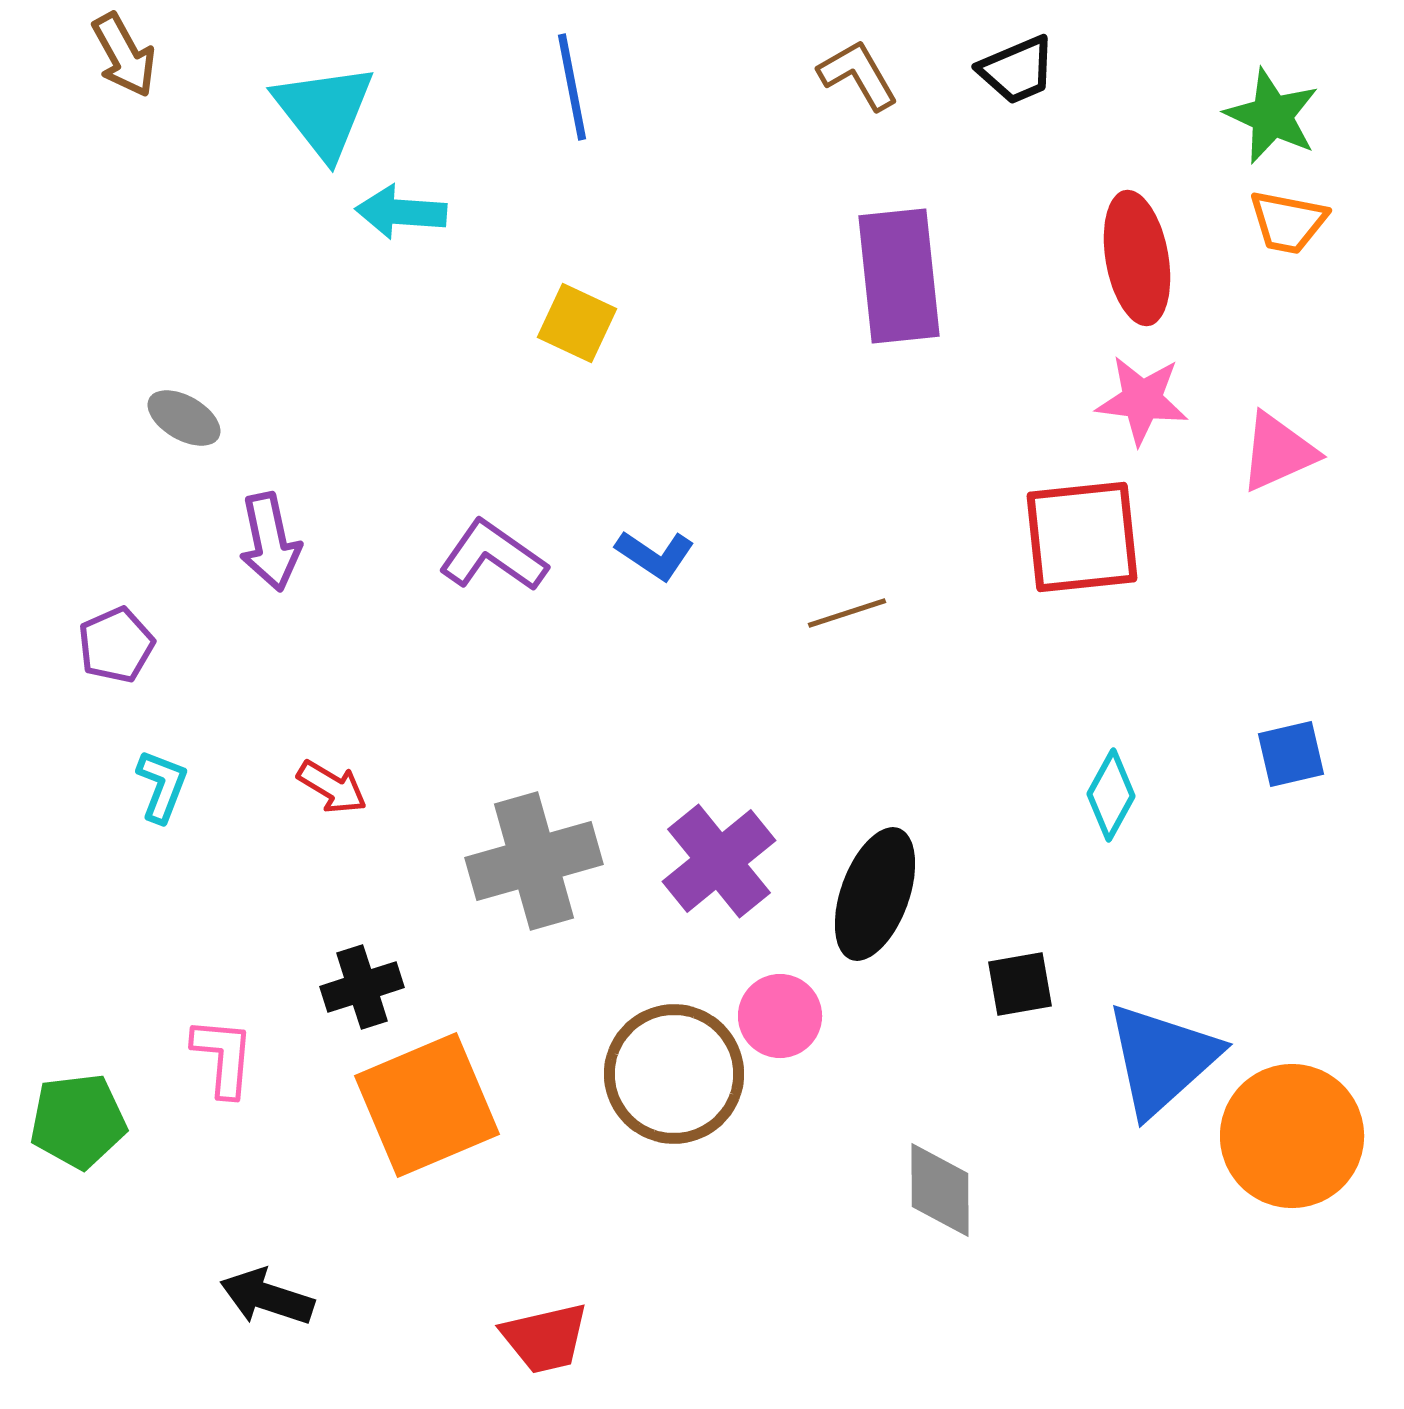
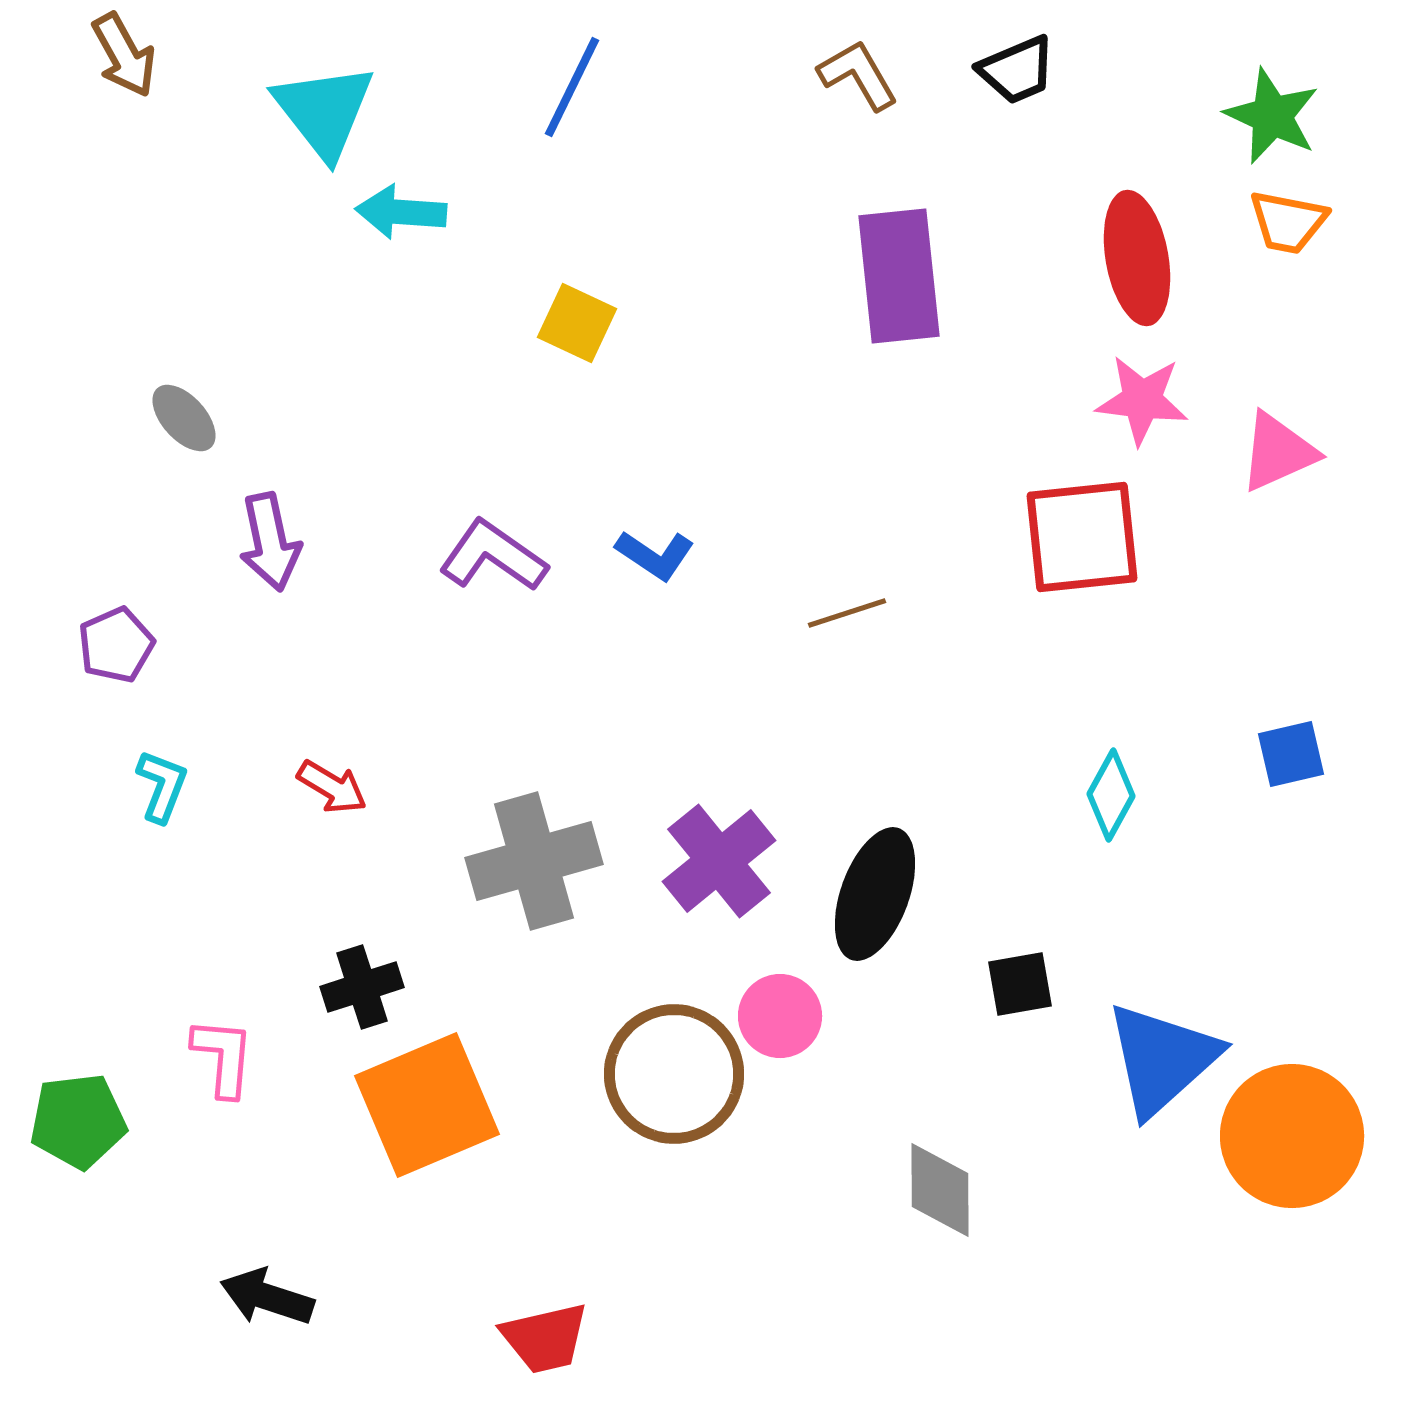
blue line: rotated 37 degrees clockwise
gray ellipse: rotated 18 degrees clockwise
